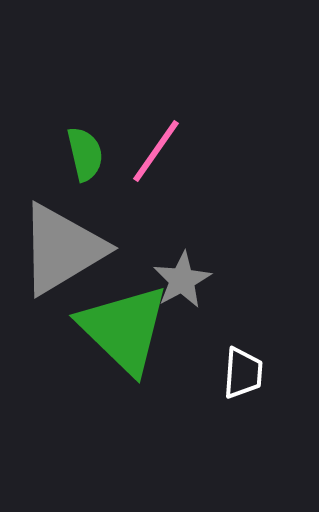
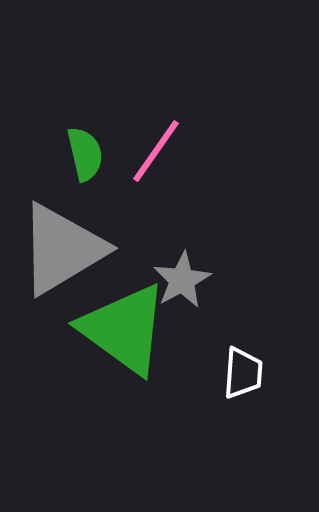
green triangle: rotated 8 degrees counterclockwise
